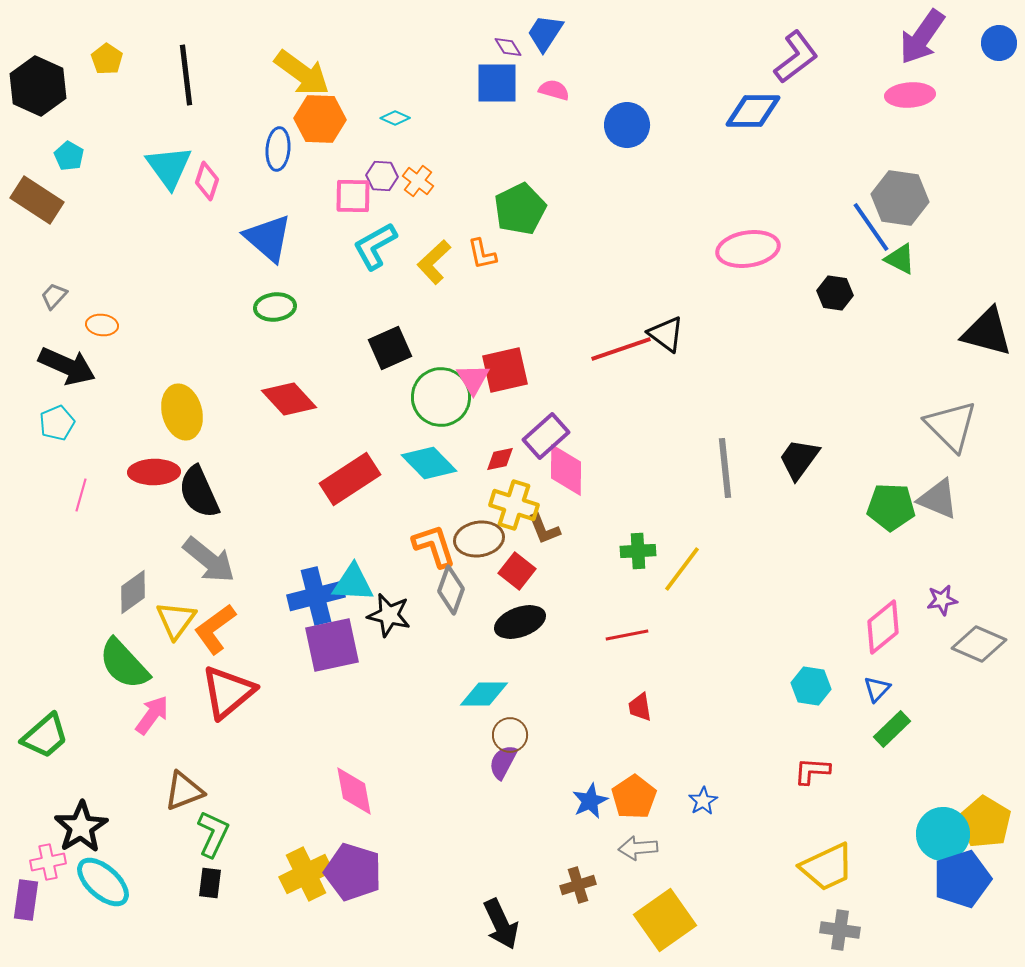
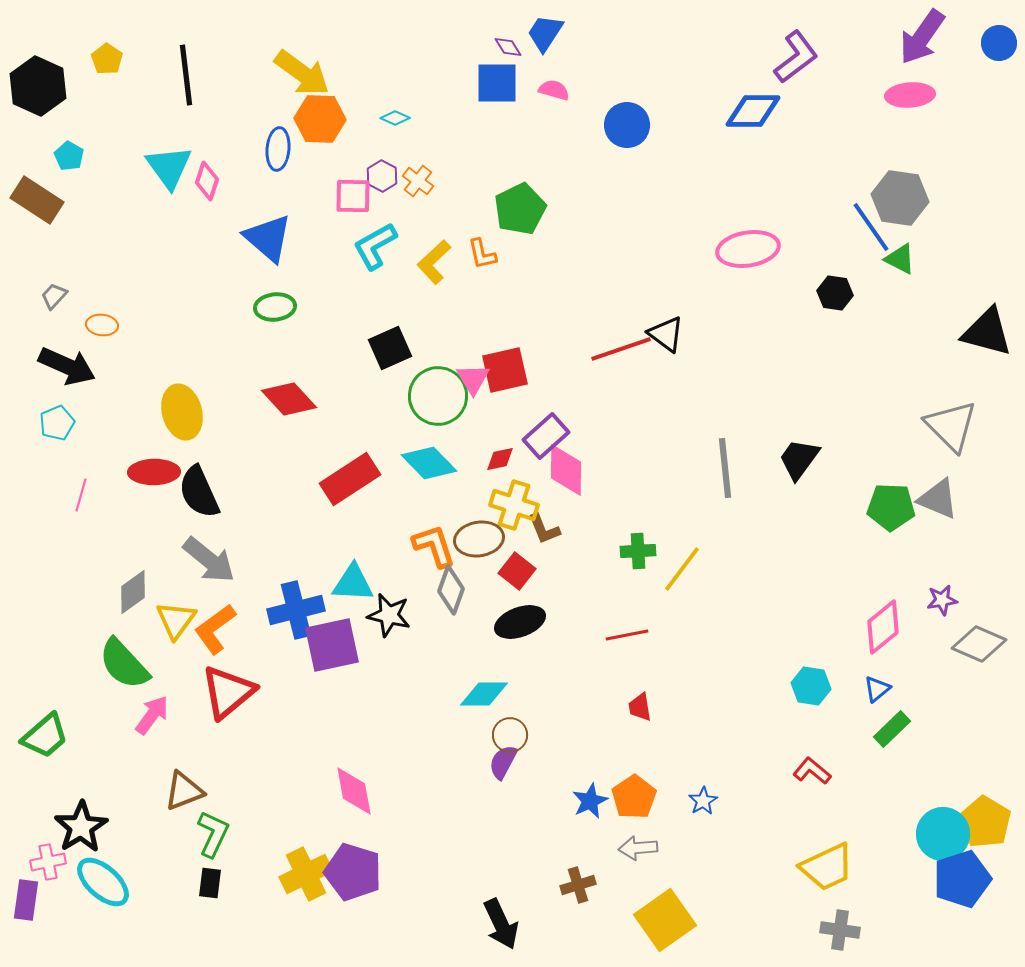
purple hexagon at (382, 176): rotated 24 degrees clockwise
green circle at (441, 397): moved 3 px left, 1 px up
blue cross at (316, 596): moved 20 px left, 14 px down
blue triangle at (877, 689): rotated 8 degrees clockwise
red L-shape at (812, 771): rotated 36 degrees clockwise
